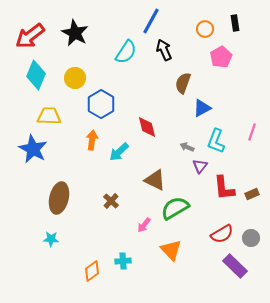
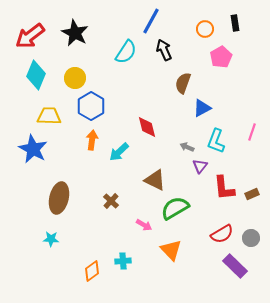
blue hexagon: moved 10 px left, 2 px down
pink arrow: rotated 98 degrees counterclockwise
